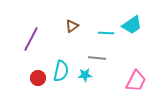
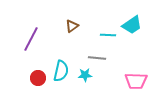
cyan line: moved 2 px right, 2 px down
pink trapezoid: rotated 65 degrees clockwise
